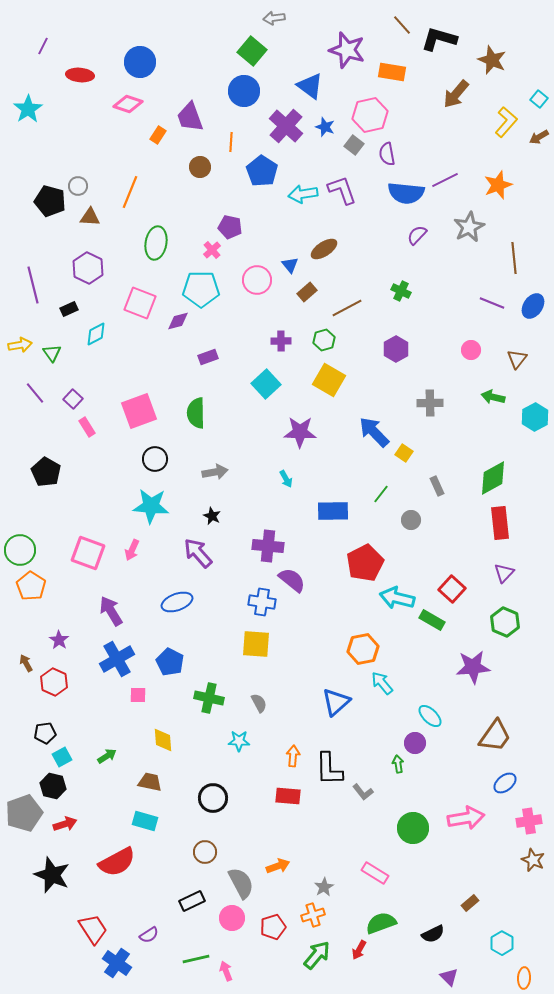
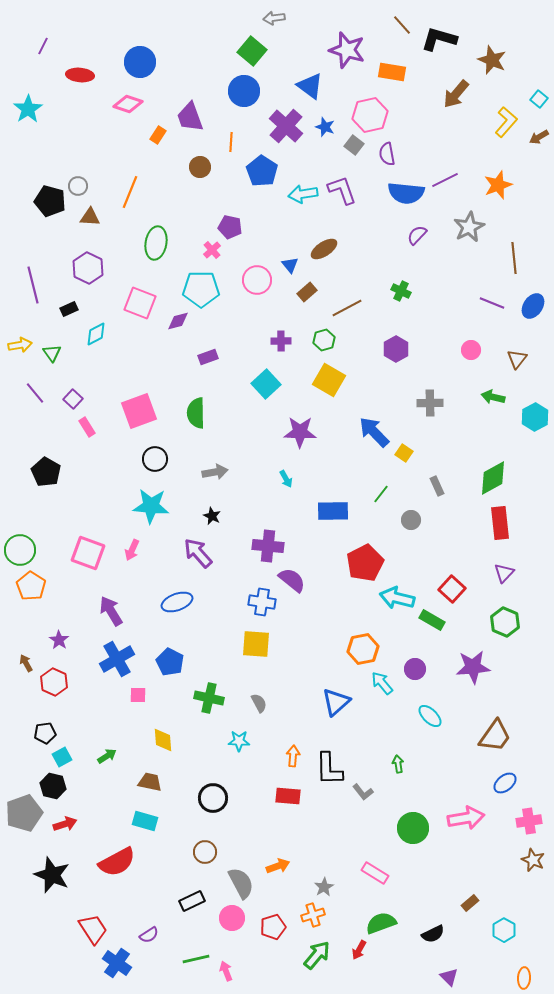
purple circle at (415, 743): moved 74 px up
cyan hexagon at (502, 943): moved 2 px right, 13 px up
